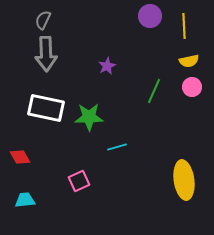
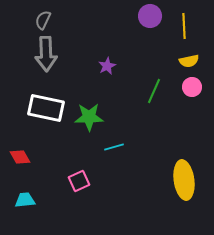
cyan line: moved 3 px left
